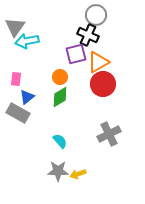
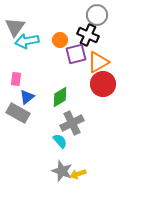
gray circle: moved 1 px right
orange circle: moved 37 px up
gray cross: moved 37 px left, 11 px up
gray star: moved 4 px right; rotated 20 degrees clockwise
